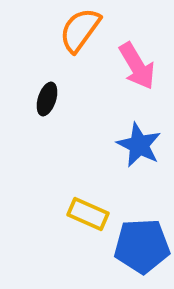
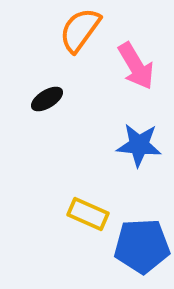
pink arrow: moved 1 px left
black ellipse: rotated 40 degrees clockwise
blue star: rotated 21 degrees counterclockwise
